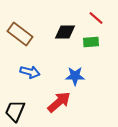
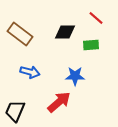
green rectangle: moved 3 px down
